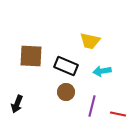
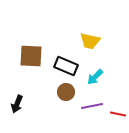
cyan arrow: moved 7 px left, 6 px down; rotated 36 degrees counterclockwise
purple line: rotated 65 degrees clockwise
